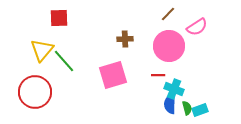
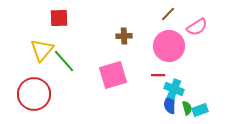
brown cross: moved 1 px left, 3 px up
red circle: moved 1 px left, 2 px down
